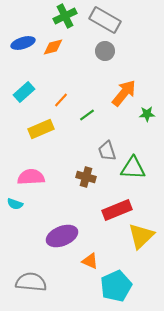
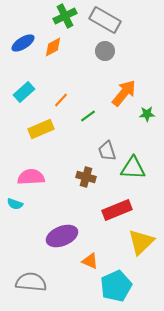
blue ellipse: rotated 15 degrees counterclockwise
orange diamond: rotated 15 degrees counterclockwise
green line: moved 1 px right, 1 px down
yellow triangle: moved 6 px down
